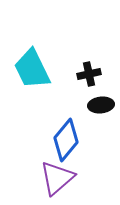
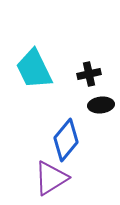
cyan trapezoid: moved 2 px right
purple triangle: moved 6 px left; rotated 9 degrees clockwise
